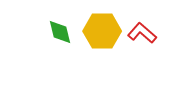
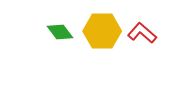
green diamond: rotated 24 degrees counterclockwise
